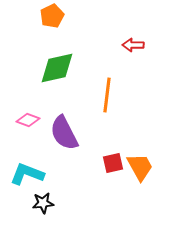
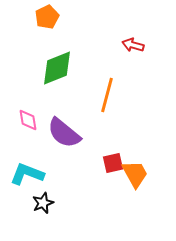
orange pentagon: moved 5 px left, 1 px down
red arrow: rotated 15 degrees clockwise
green diamond: rotated 9 degrees counterclockwise
orange line: rotated 8 degrees clockwise
pink diamond: rotated 60 degrees clockwise
purple semicircle: rotated 24 degrees counterclockwise
orange trapezoid: moved 5 px left, 7 px down
black star: rotated 15 degrees counterclockwise
